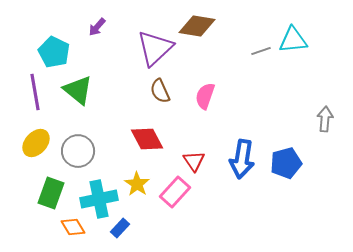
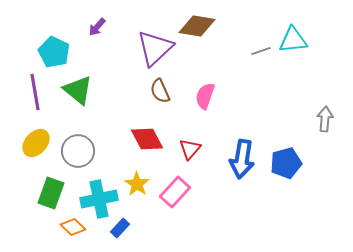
red triangle: moved 4 px left, 12 px up; rotated 15 degrees clockwise
orange diamond: rotated 15 degrees counterclockwise
